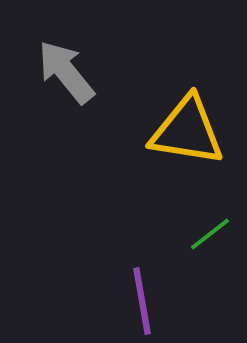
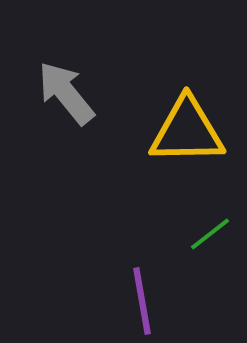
gray arrow: moved 21 px down
yellow triangle: rotated 10 degrees counterclockwise
